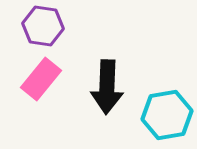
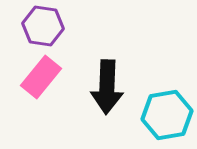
pink rectangle: moved 2 px up
